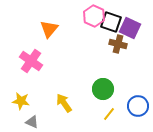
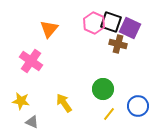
pink hexagon: moved 7 px down
